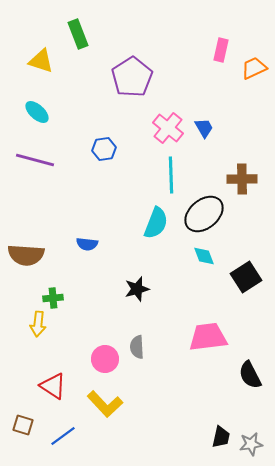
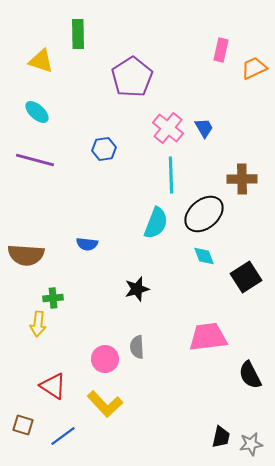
green rectangle: rotated 20 degrees clockwise
